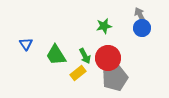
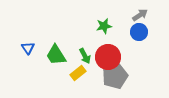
gray arrow: rotated 84 degrees clockwise
blue circle: moved 3 px left, 4 px down
blue triangle: moved 2 px right, 4 px down
red circle: moved 1 px up
gray pentagon: moved 2 px up
